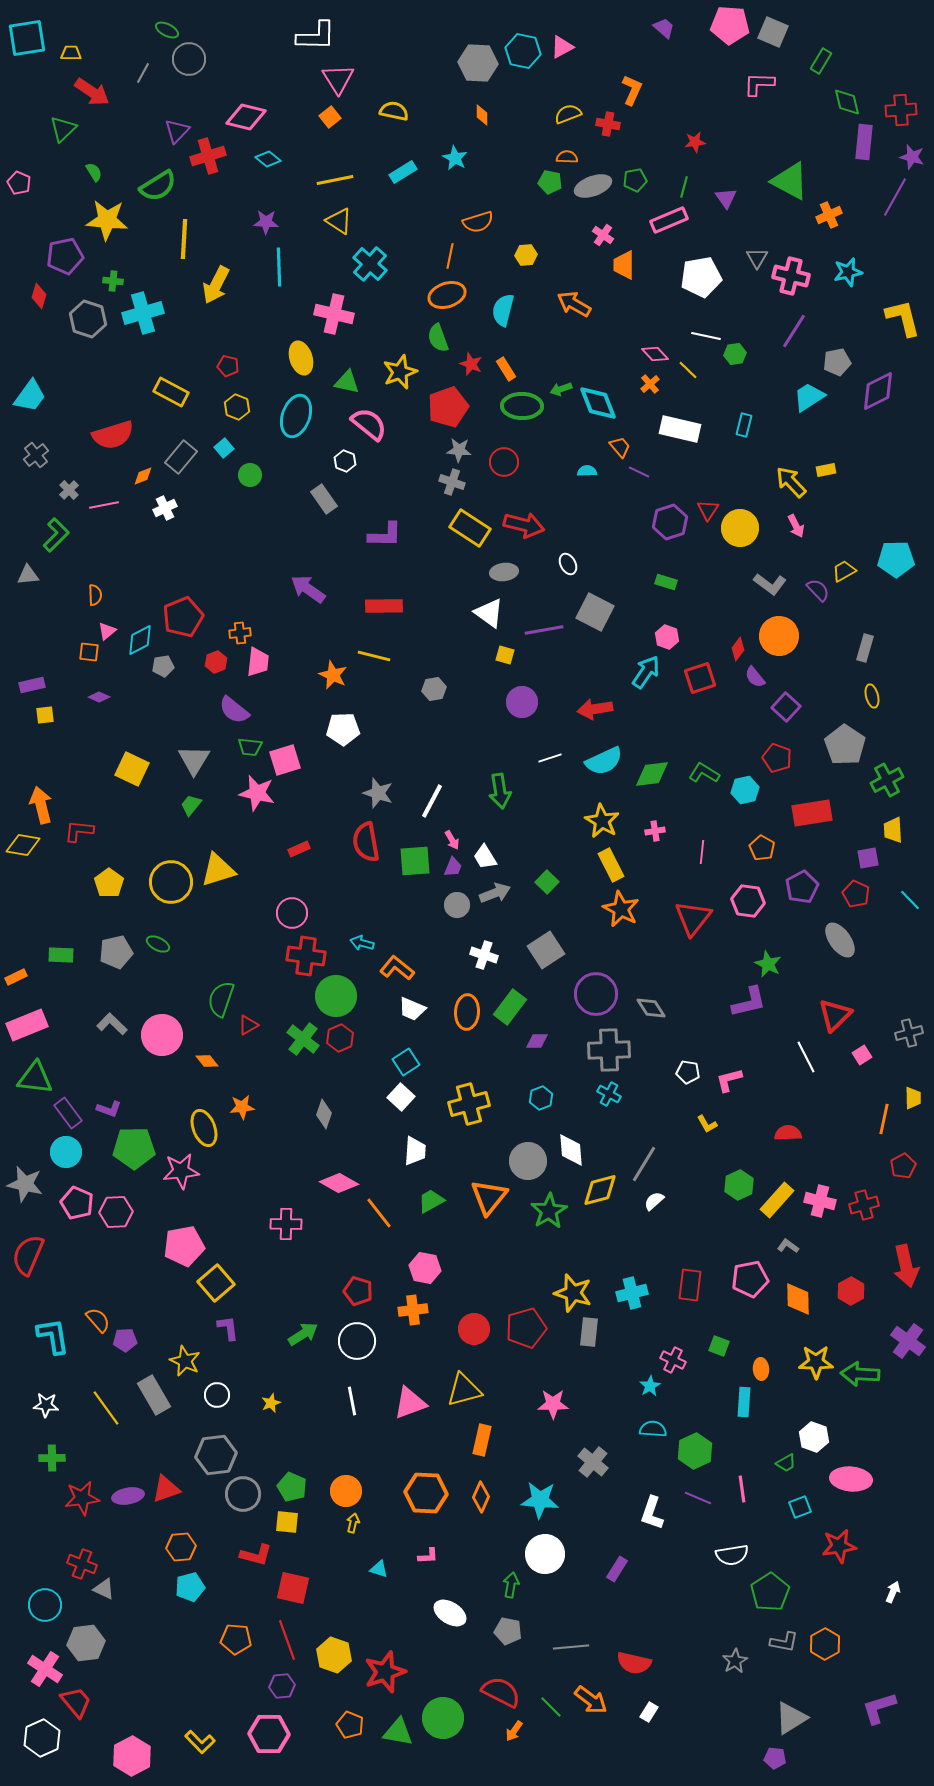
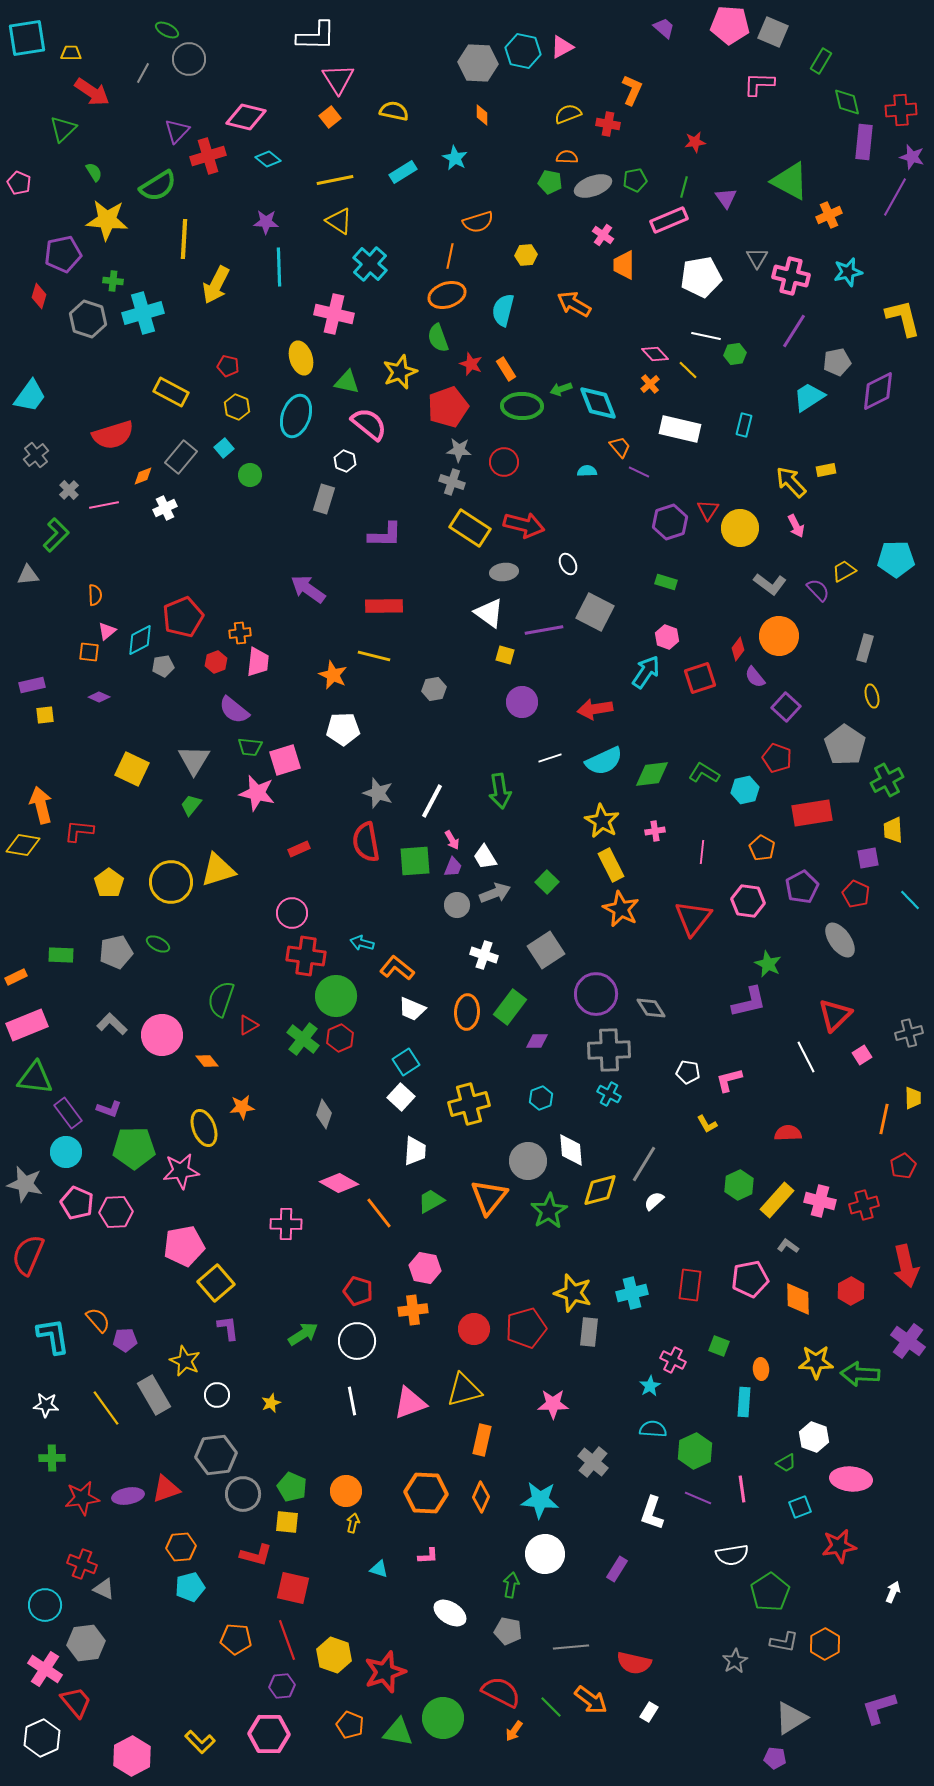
purple pentagon at (65, 256): moved 2 px left, 2 px up
gray rectangle at (324, 499): rotated 52 degrees clockwise
